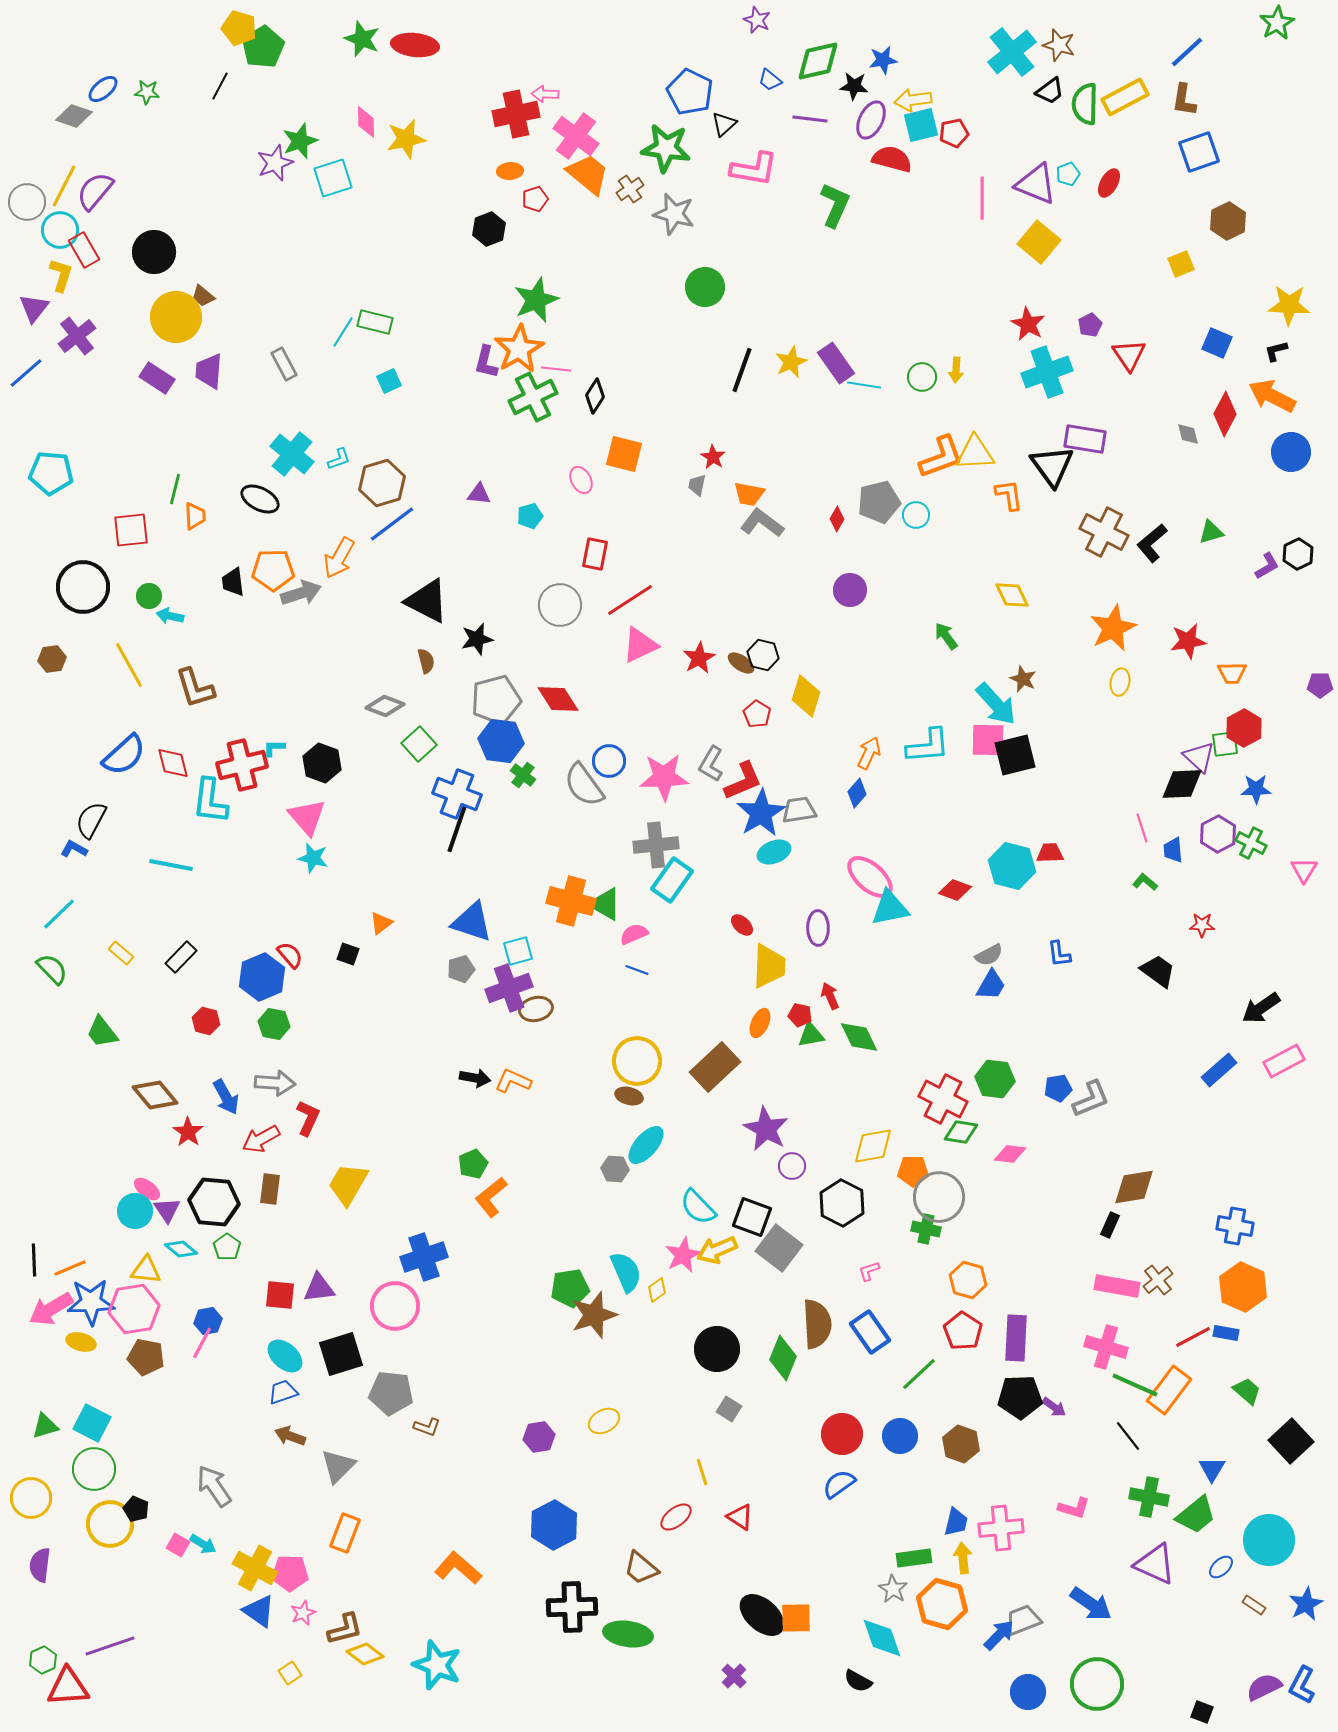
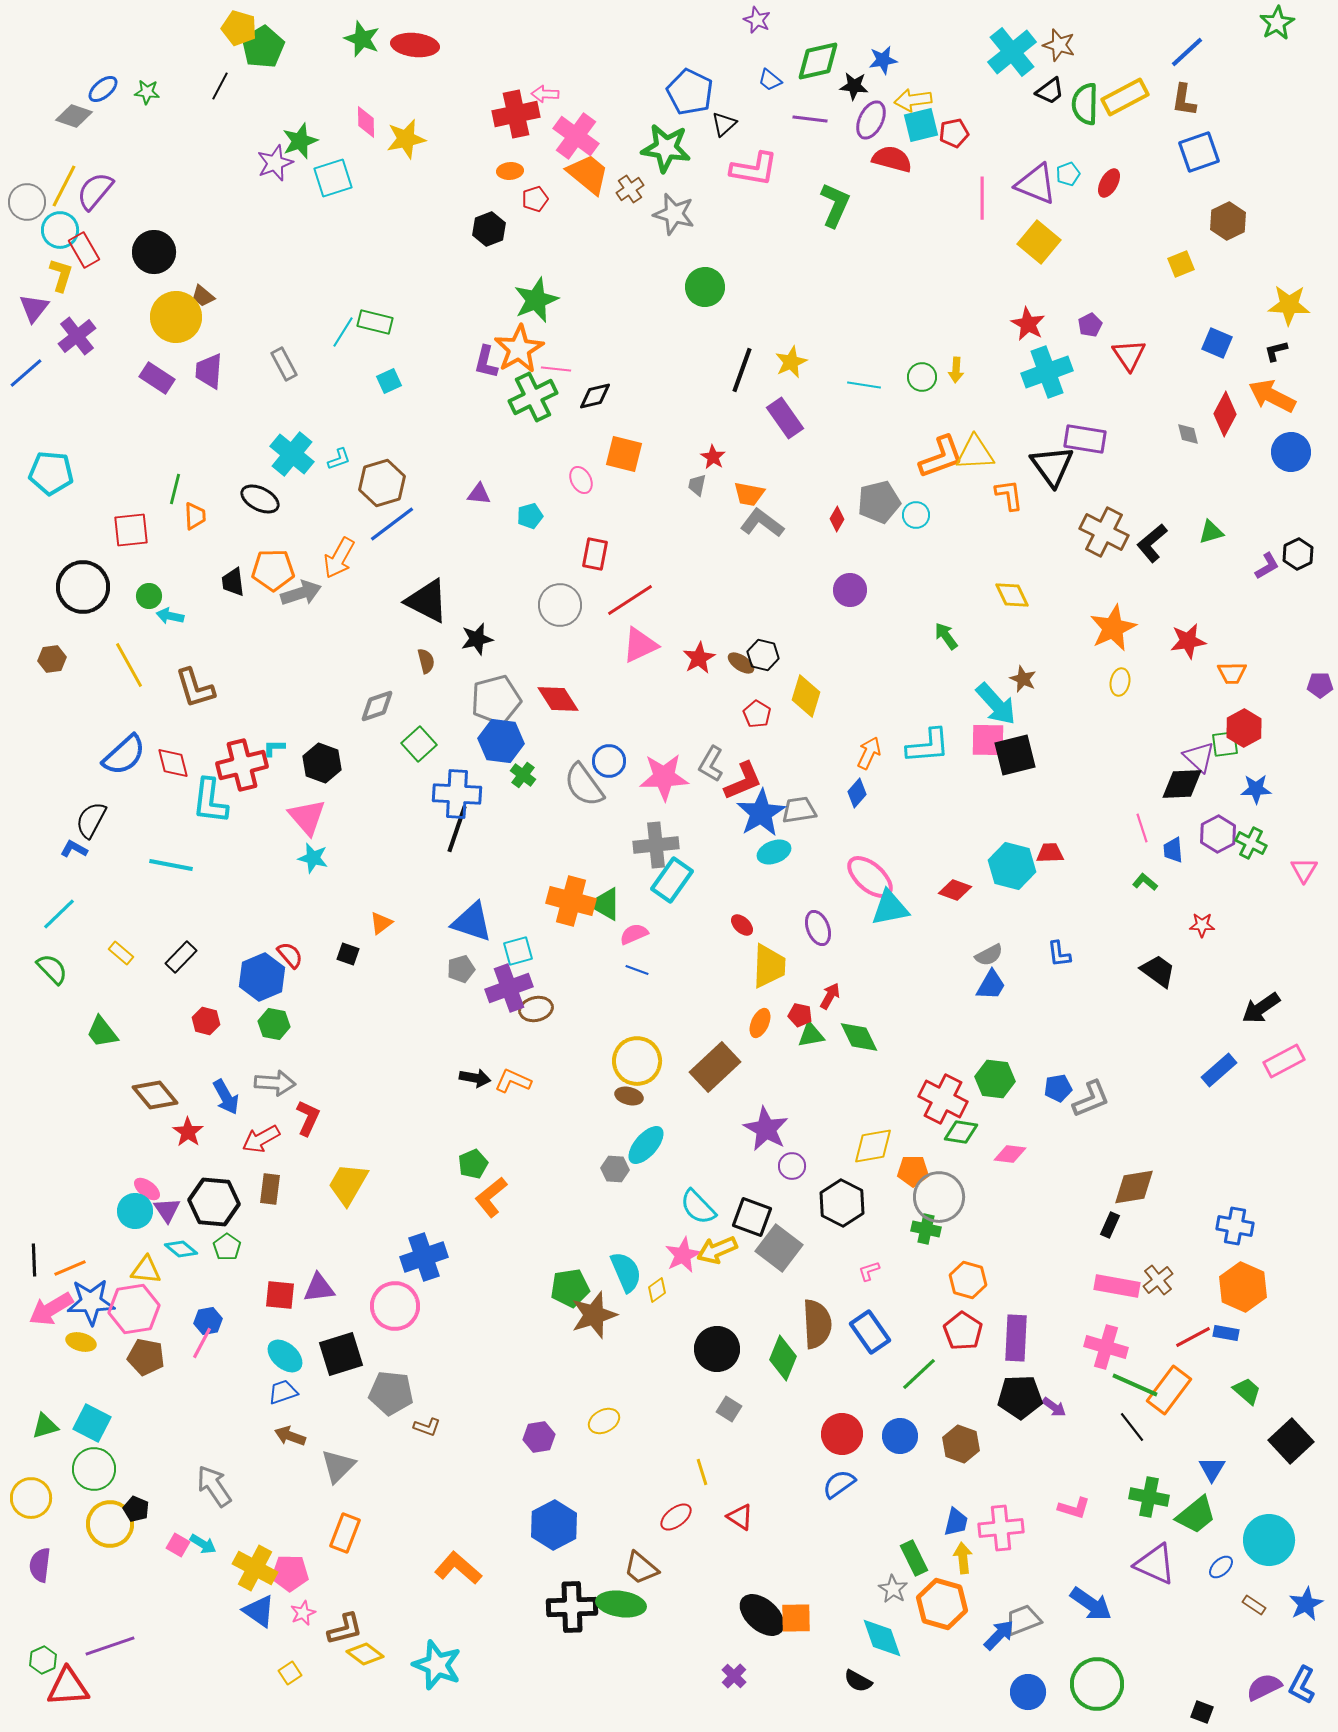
purple rectangle at (836, 363): moved 51 px left, 55 px down
black diamond at (595, 396): rotated 44 degrees clockwise
gray diamond at (385, 706): moved 8 px left; rotated 39 degrees counterclockwise
blue cross at (457, 794): rotated 18 degrees counterclockwise
purple ellipse at (818, 928): rotated 20 degrees counterclockwise
red arrow at (830, 996): rotated 52 degrees clockwise
black line at (1128, 1436): moved 4 px right, 9 px up
green rectangle at (914, 1558): rotated 72 degrees clockwise
green ellipse at (628, 1634): moved 7 px left, 30 px up
